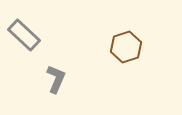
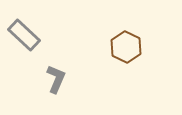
brown hexagon: rotated 16 degrees counterclockwise
